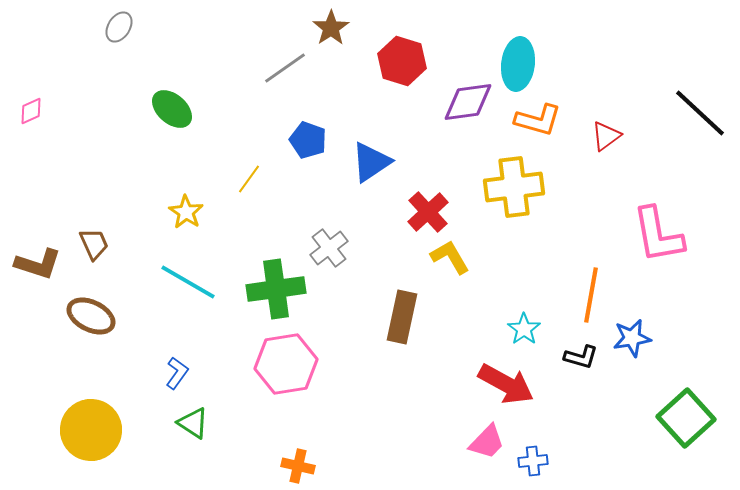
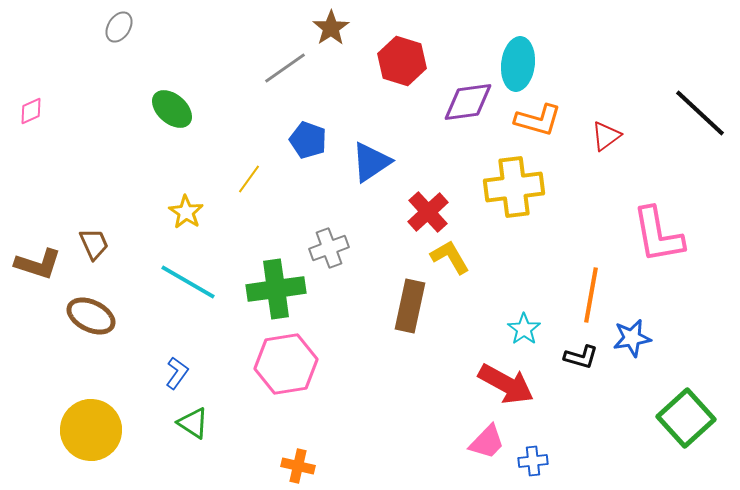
gray cross: rotated 18 degrees clockwise
brown rectangle: moved 8 px right, 11 px up
